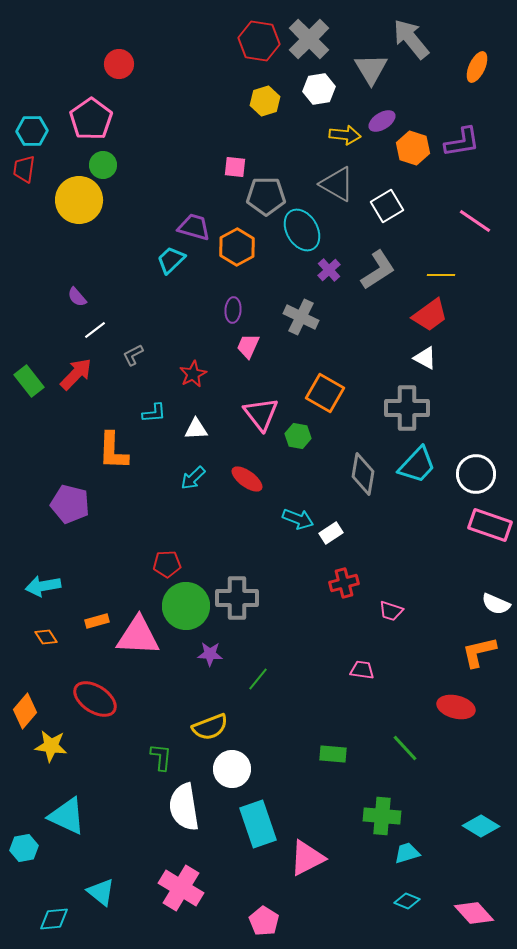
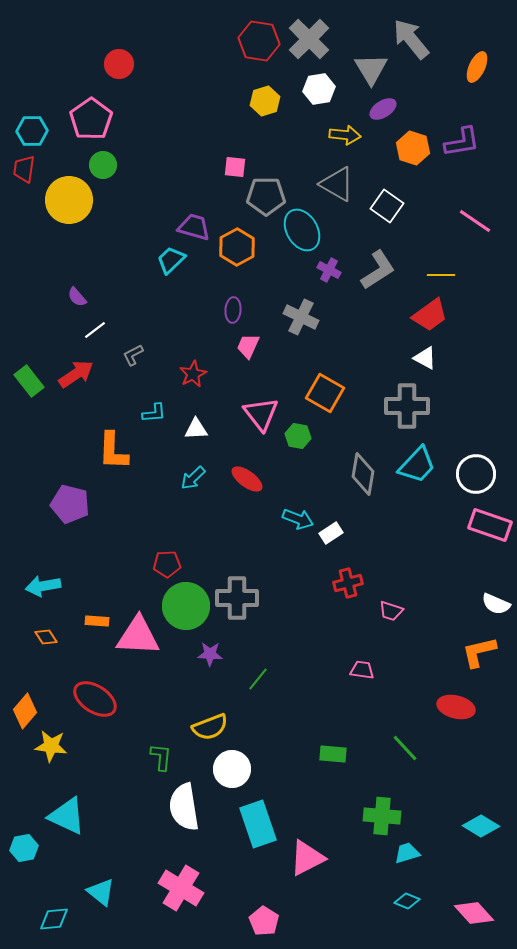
purple ellipse at (382, 121): moved 1 px right, 12 px up
yellow circle at (79, 200): moved 10 px left
white square at (387, 206): rotated 24 degrees counterclockwise
purple cross at (329, 270): rotated 20 degrees counterclockwise
red arrow at (76, 374): rotated 12 degrees clockwise
gray cross at (407, 408): moved 2 px up
red cross at (344, 583): moved 4 px right
orange rectangle at (97, 621): rotated 20 degrees clockwise
